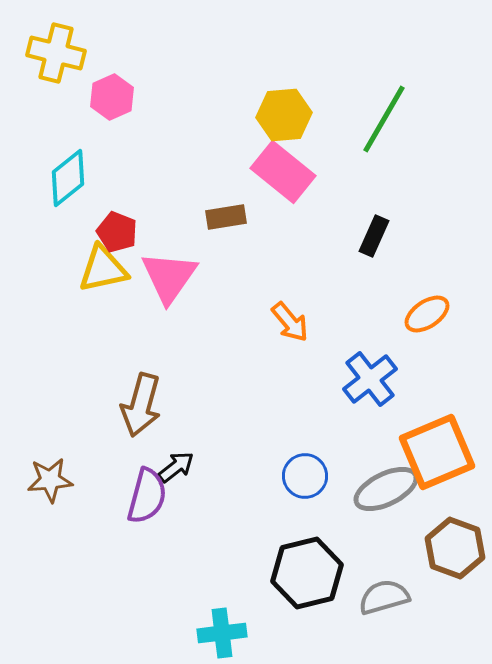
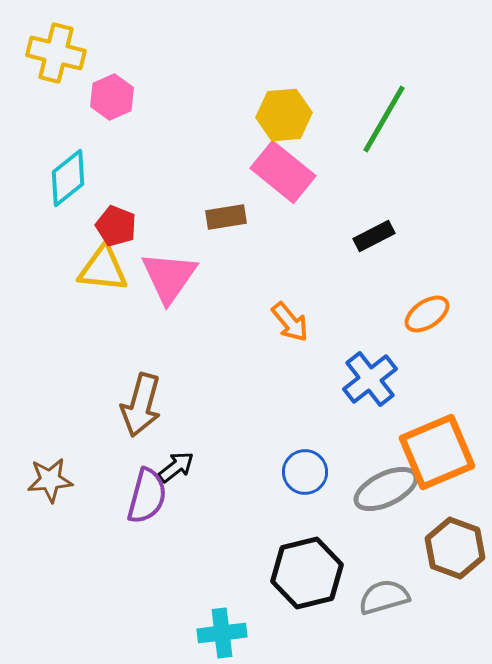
red pentagon: moved 1 px left, 6 px up
black rectangle: rotated 39 degrees clockwise
yellow triangle: rotated 18 degrees clockwise
blue circle: moved 4 px up
